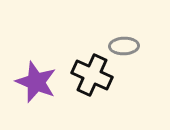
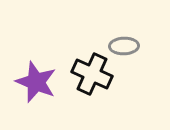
black cross: moved 1 px up
